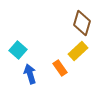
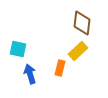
brown diamond: rotated 10 degrees counterclockwise
cyan square: moved 1 px up; rotated 30 degrees counterclockwise
orange rectangle: rotated 49 degrees clockwise
